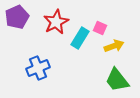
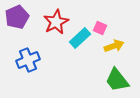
cyan rectangle: rotated 15 degrees clockwise
blue cross: moved 10 px left, 8 px up
